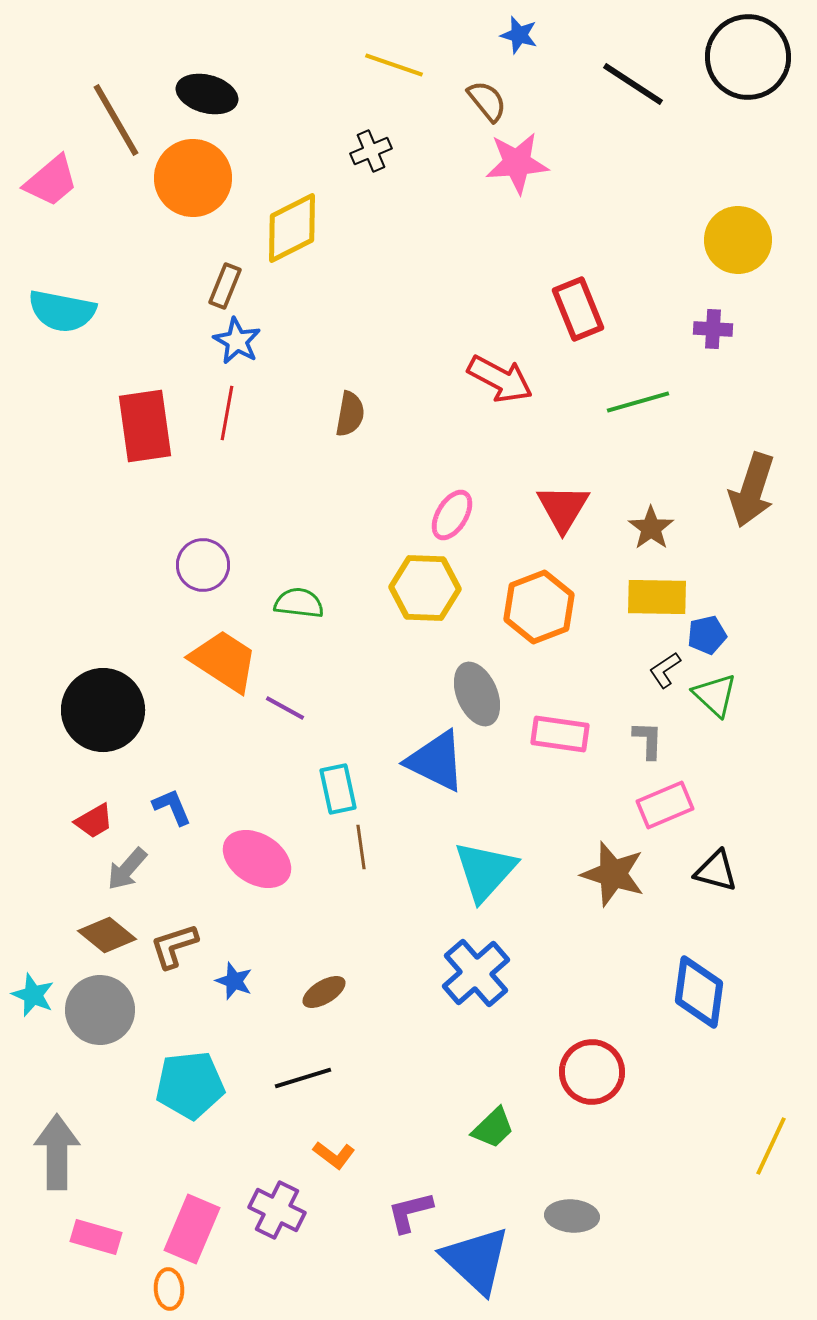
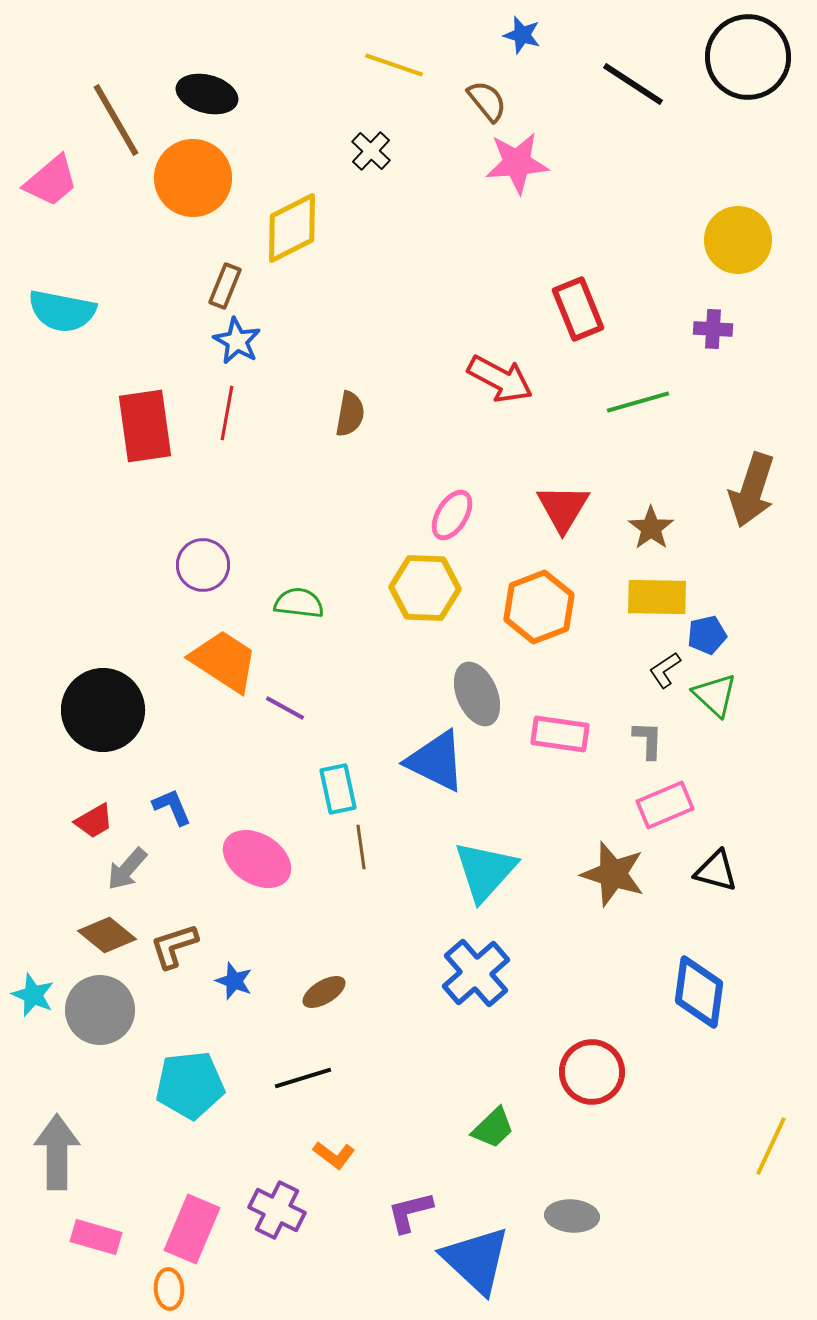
blue star at (519, 35): moved 3 px right
black cross at (371, 151): rotated 24 degrees counterclockwise
